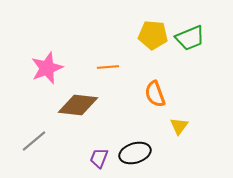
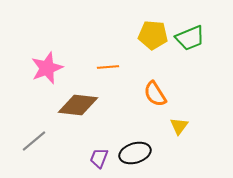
orange semicircle: rotated 12 degrees counterclockwise
